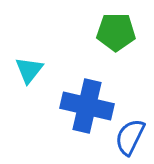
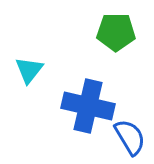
blue cross: moved 1 px right
blue semicircle: rotated 123 degrees clockwise
